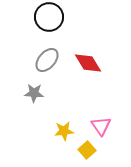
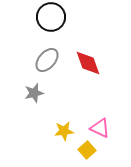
black circle: moved 2 px right
red diamond: rotated 12 degrees clockwise
gray star: rotated 18 degrees counterclockwise
pink triangle: moved 1 px left, 2 px down; rotated 30 degrees counterclockwise
